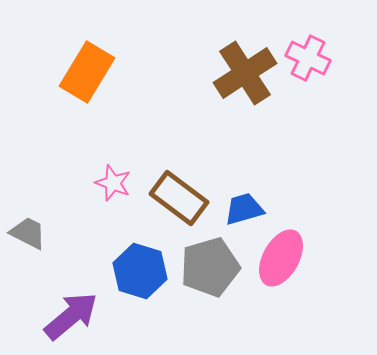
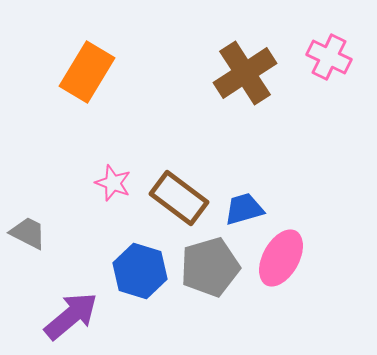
pink cross: moved 21 px right, 1 px up
